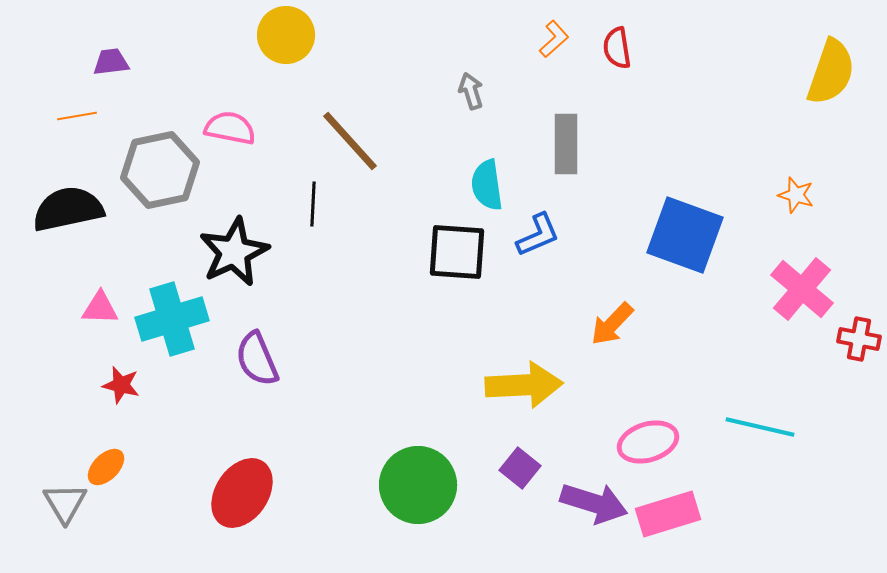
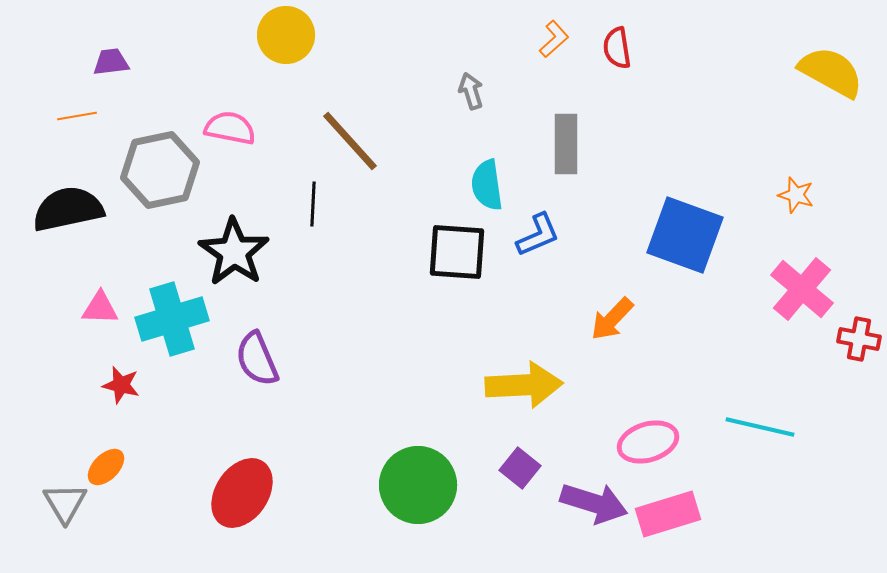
yellow semicircle: rotated 80 degrees counterclockwise
black star: rotated 12 degrees counterclockwise
orange arrow: moved 5 px up
